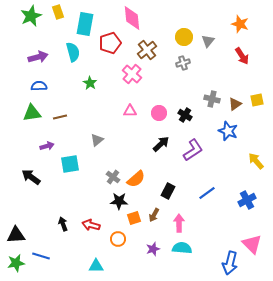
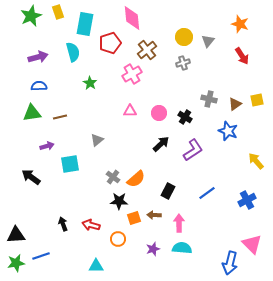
pink cross at (132, 74): rotated 18 degrees clockwise
gray cross at (212, 99): moved 3 px left
black cross at (185, 115): moved 2 px down
brown arrow at (154, 215): rotated 64 degrees clockwise
blue line at (41, 256): rotated 36 degrees counterclockwise
